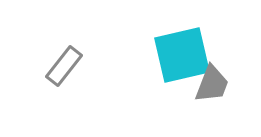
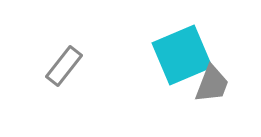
cyan square: rotated 10 degrees counterclockwise
